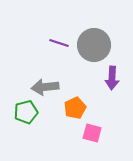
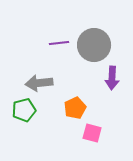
purple line: rotated 24 degrees counterclockwise
gray arrow: moved 6 px left, 4 px up
green pentagon: moved 2 px left, 2 px up
